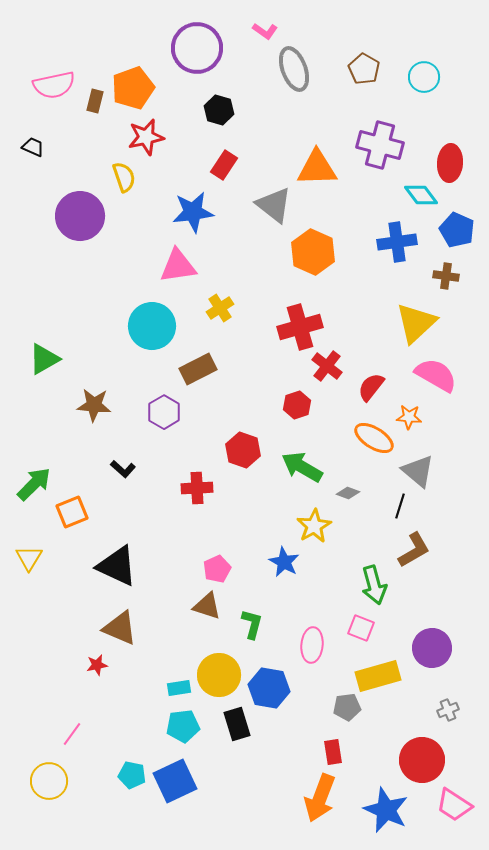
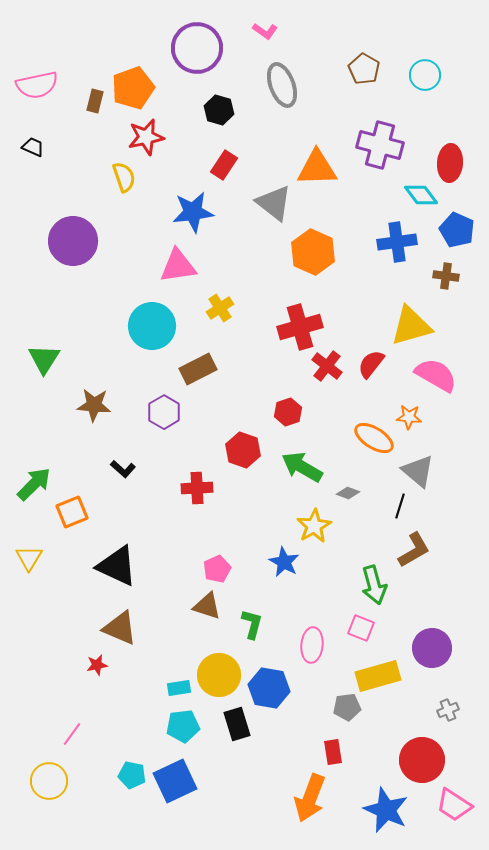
gray ellipse at (294, 69): moved 12 px left, 16 px down
cyan circle at (424, 77): moved 1 px right, 2 px up
pink semicircle at (54, 85): moved 17 px left
gray triangle at (274, 205): moved 2 px up
purple circle at (80, 216): moved 7 px left, 25 px down
yellow triangle at (416, 323): moved 5 px left, 3 px down; rotated 27 degrees clockwise
green triangle at (44, 359): rotated 28 degrees counterclockwise
red semicircle at (371, 387): moved 23 px up
red hexagon at (297, 405): moved 9 px left, 7 px down
orange arrow at (320, 798): moved 10 px left
